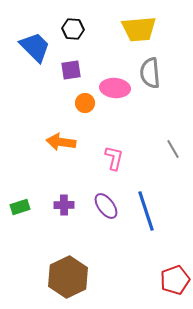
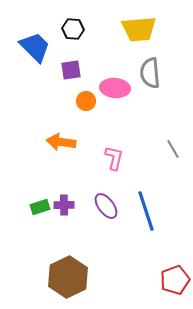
orange circle: moved 1 px right, 2 px up
green rectangle: moved 20 px right
